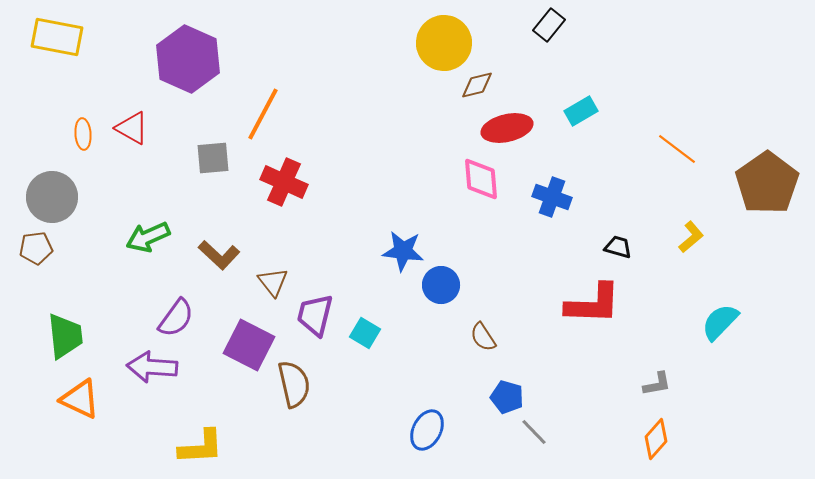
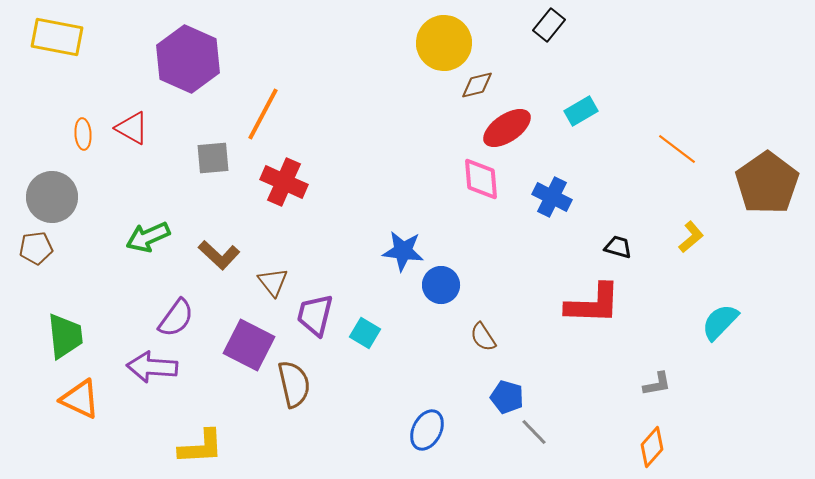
red ellipse at (507, 128): rotated 21 degrees counterclockwise
blue cross at (552, 197): rotated 6 degrees clockwise
orange diamond at (656, 439): moved 4 px left, 8 px down
